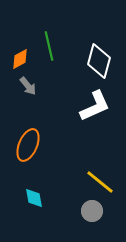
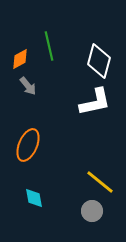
white L-shape: moved 4 px up; rotated 12 degrees clockwise
